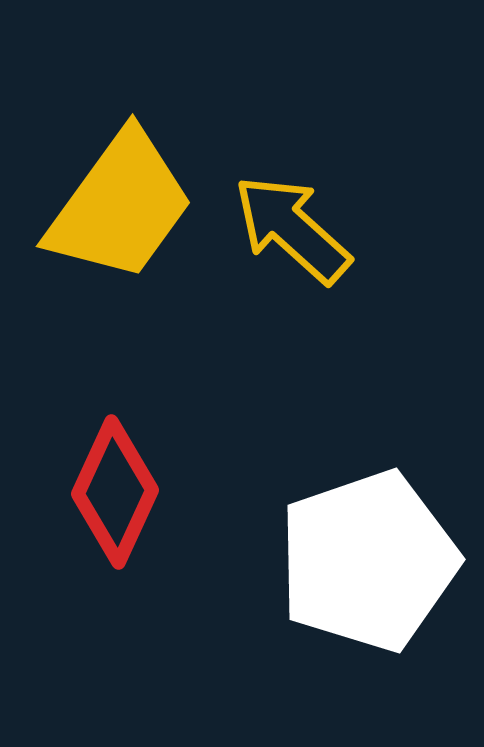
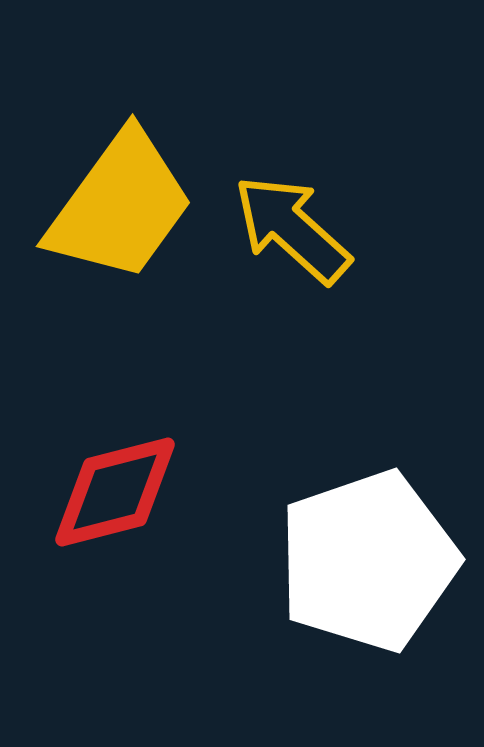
red diamond: rotated 51 degrees clockwise
